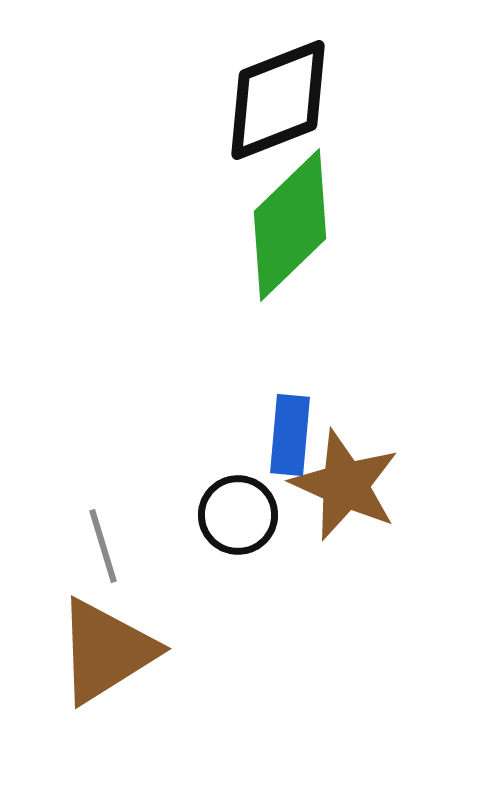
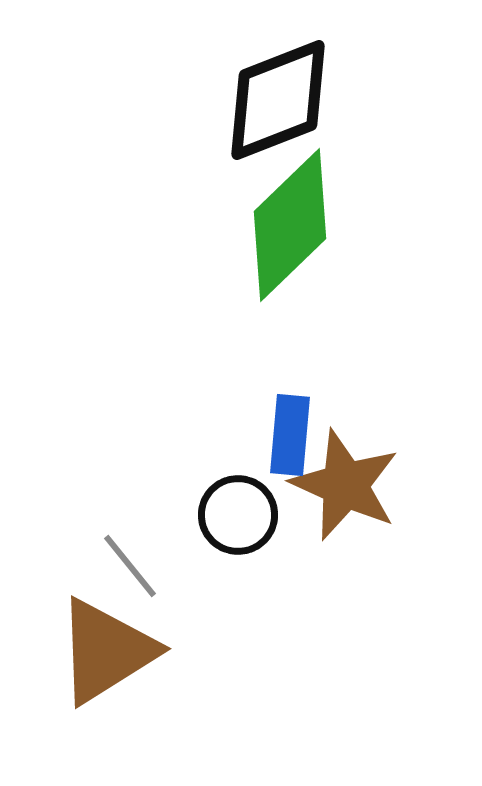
gray line: moved 27 px right, 20 px down; rotated 22 degrees counterclockwise
